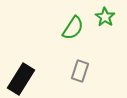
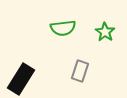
green star: moved 15 px down
green semicircle: moved 10 px left; rotated 50 degrees clockwise
